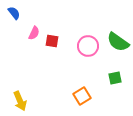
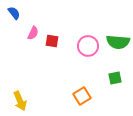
pink semicircle: moved 1 px left
green semicircle: rotated 30 degrees counterclockwise
